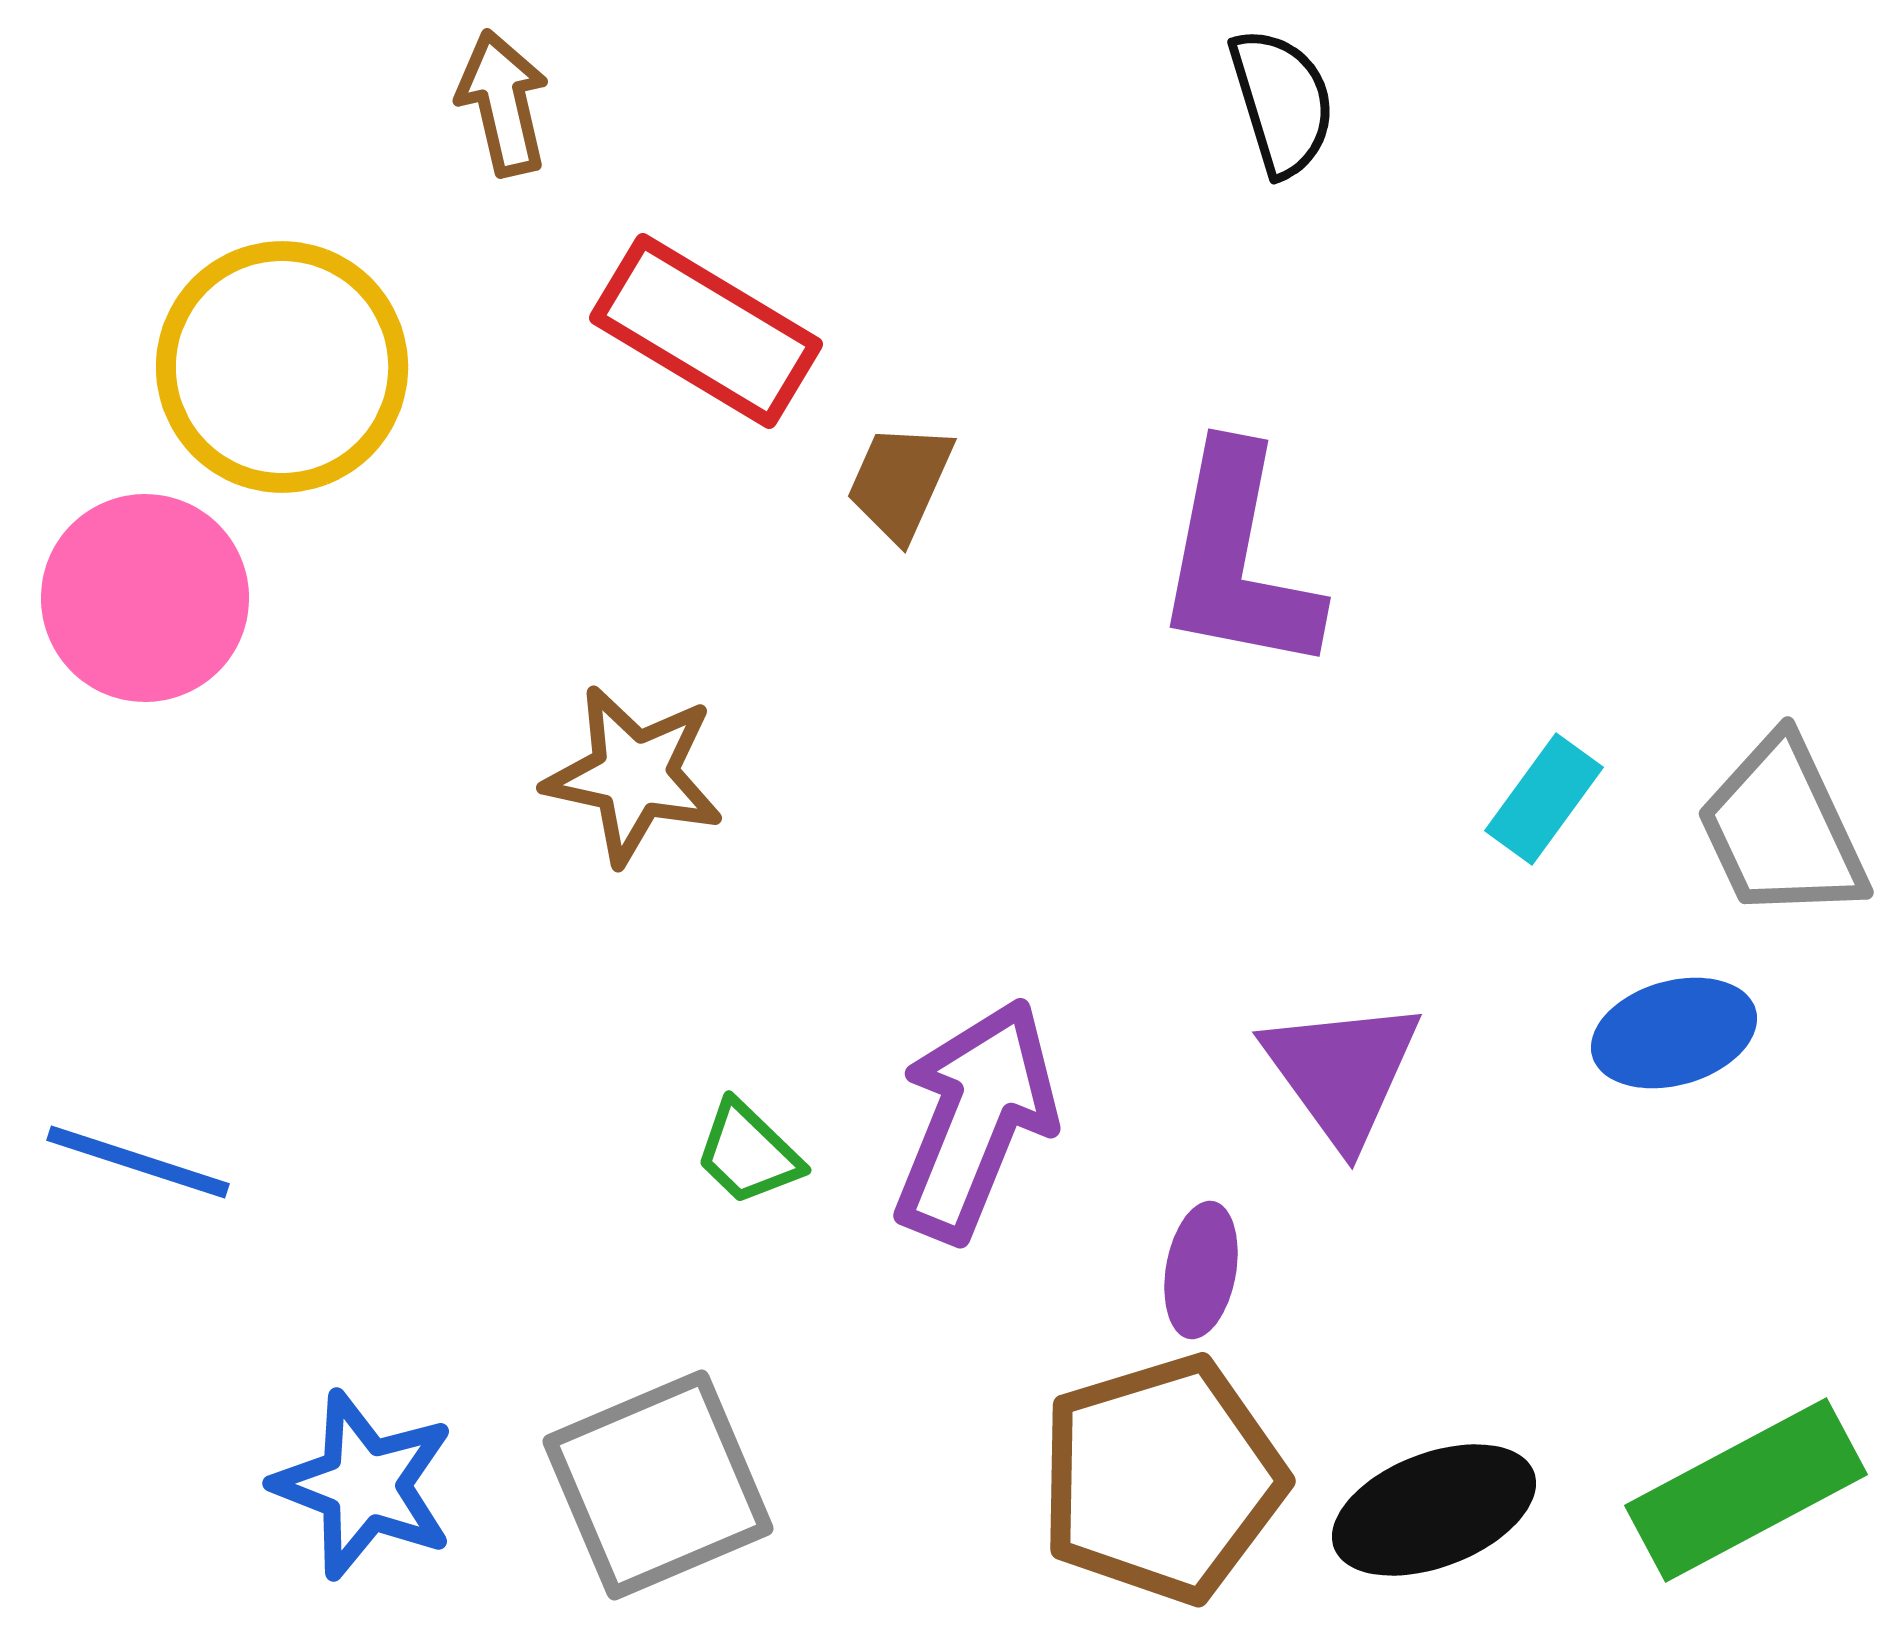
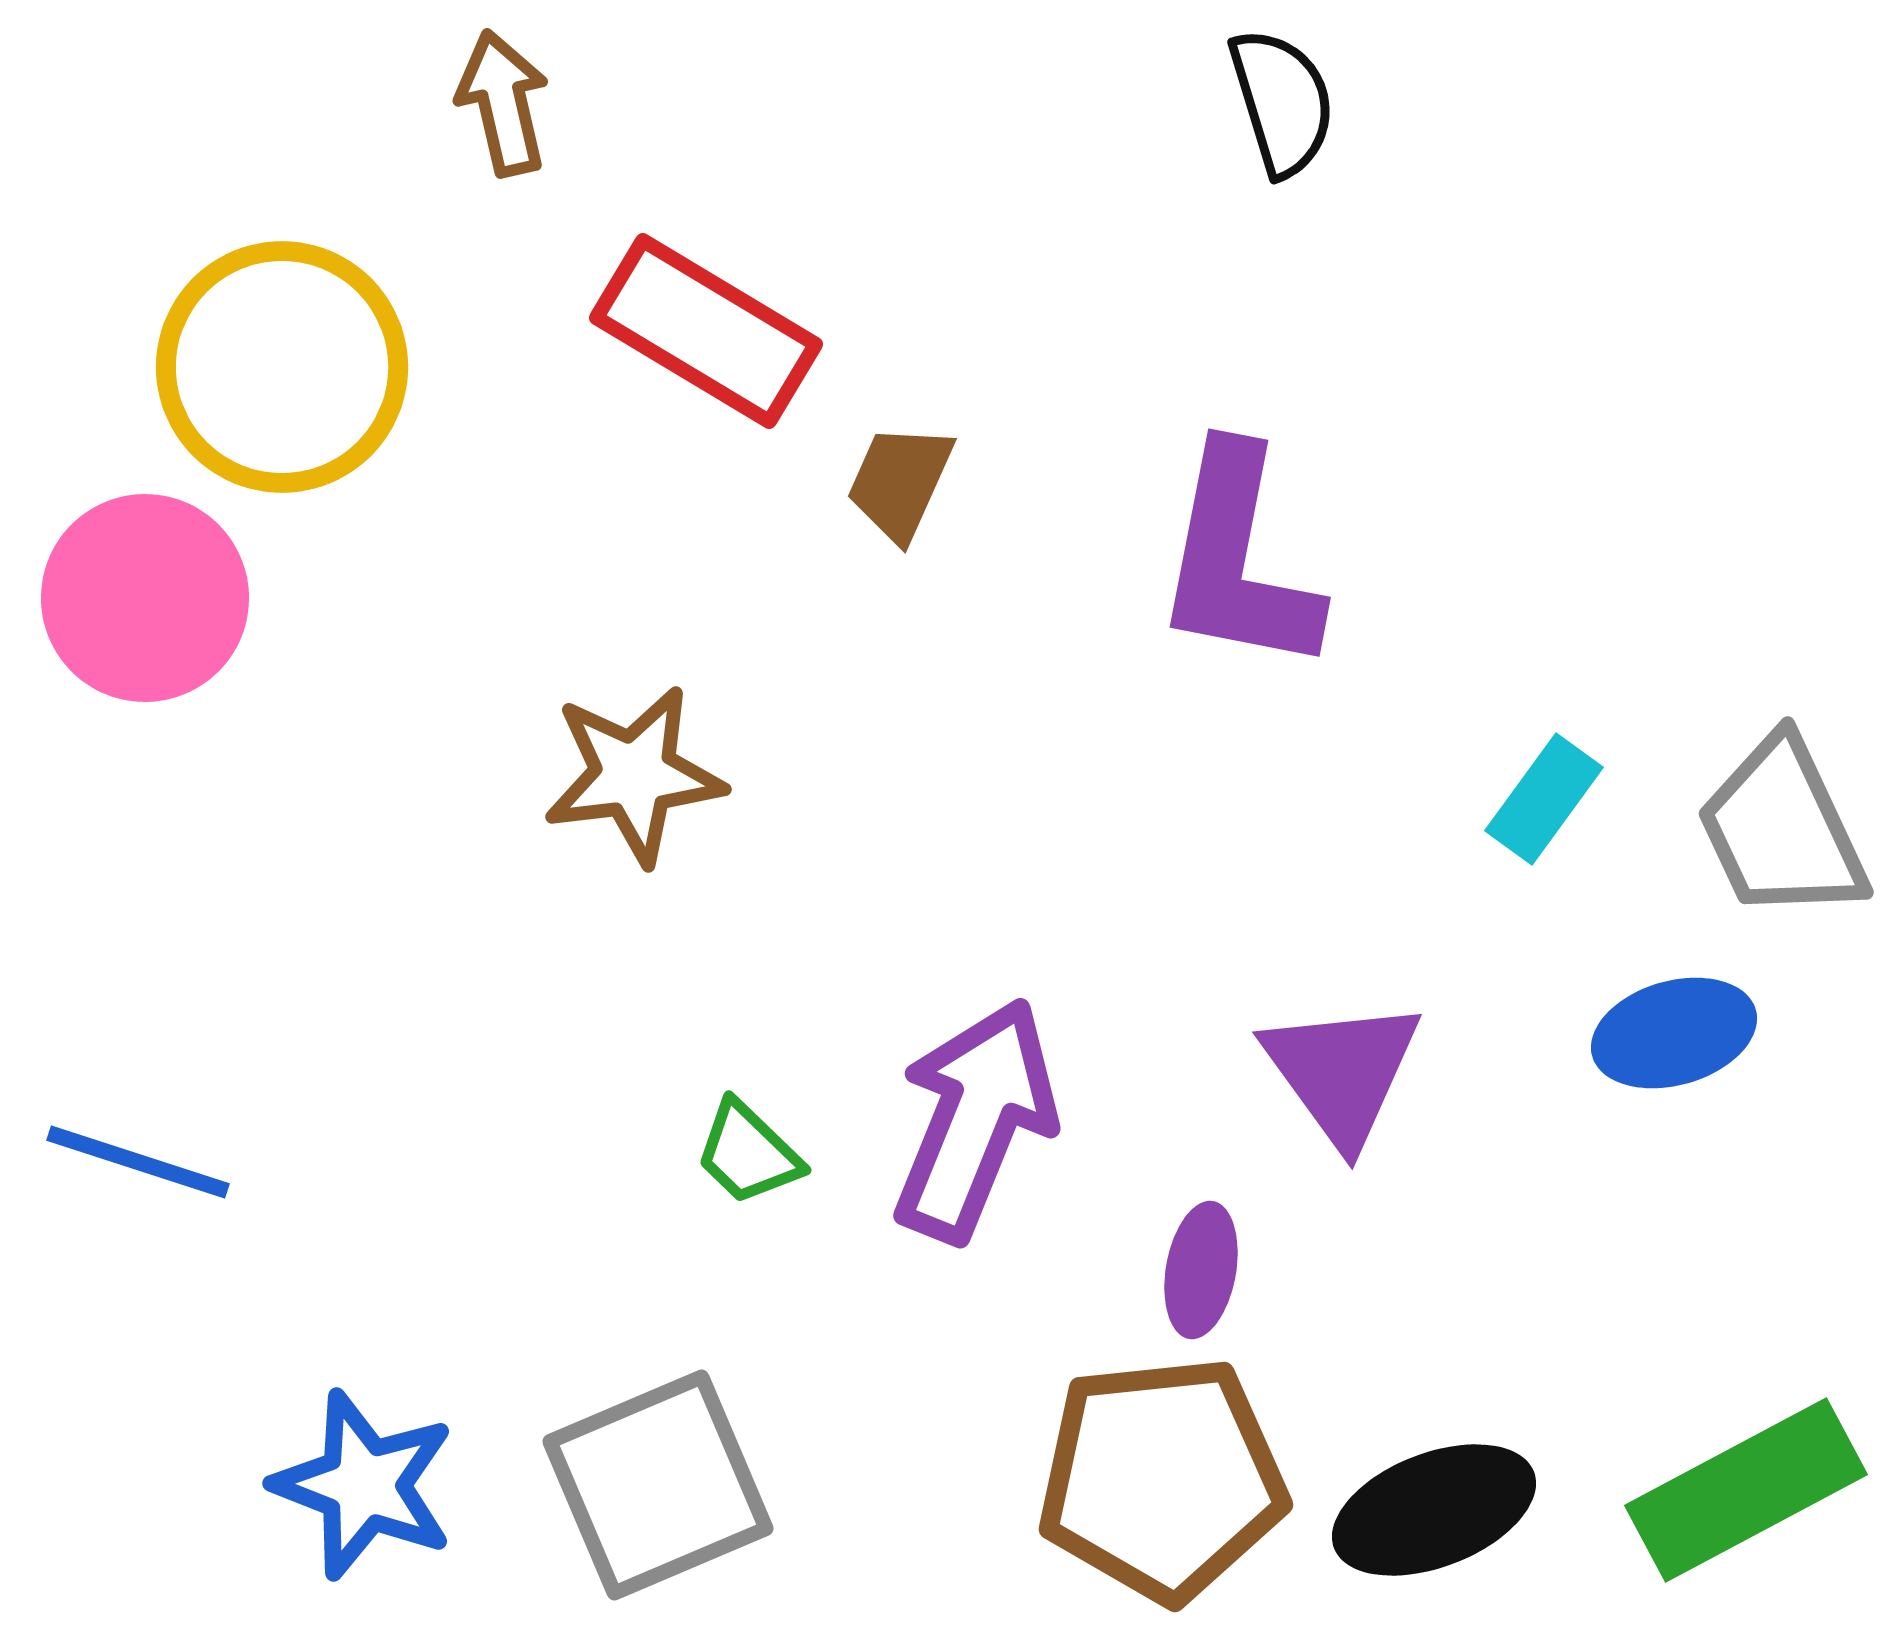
brown star: rotated 19 degrees counterclockwise
brown pentagon: rotated 11 degrees clockwise
